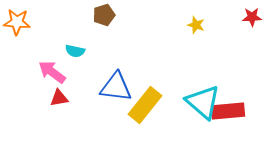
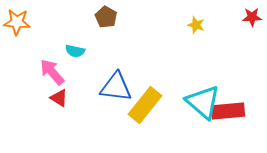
brown pentagon: moved 2 px right, 2 px down; rotated 25 degrees counterclockwise
pink arrow: rotated 12 degrees clockwise
red triangle: rotated 42 degrees clockwise
